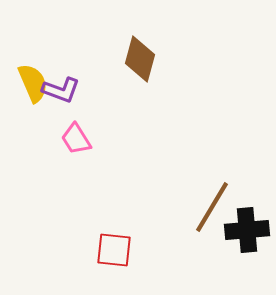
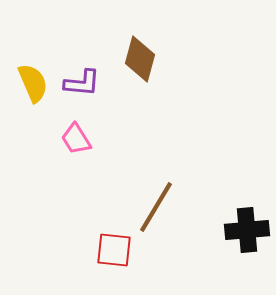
purple L-shape: moved 21 px right, 7 px up; rotated 15 degrees counterclockwise
brown line: moved 56 px left
